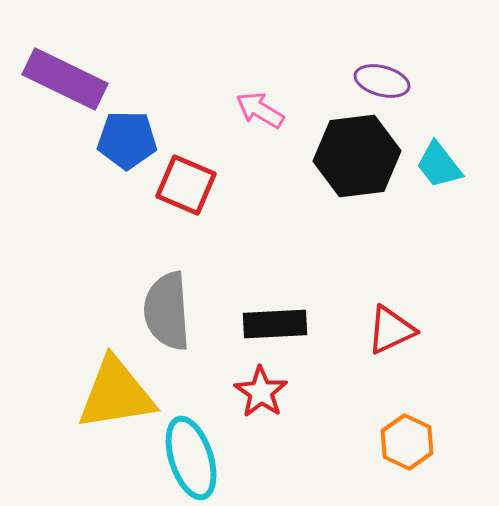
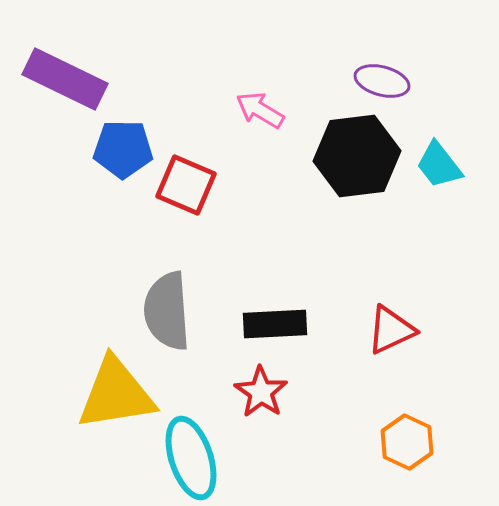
blue pentagon: moved 4 px left, 9 px down
